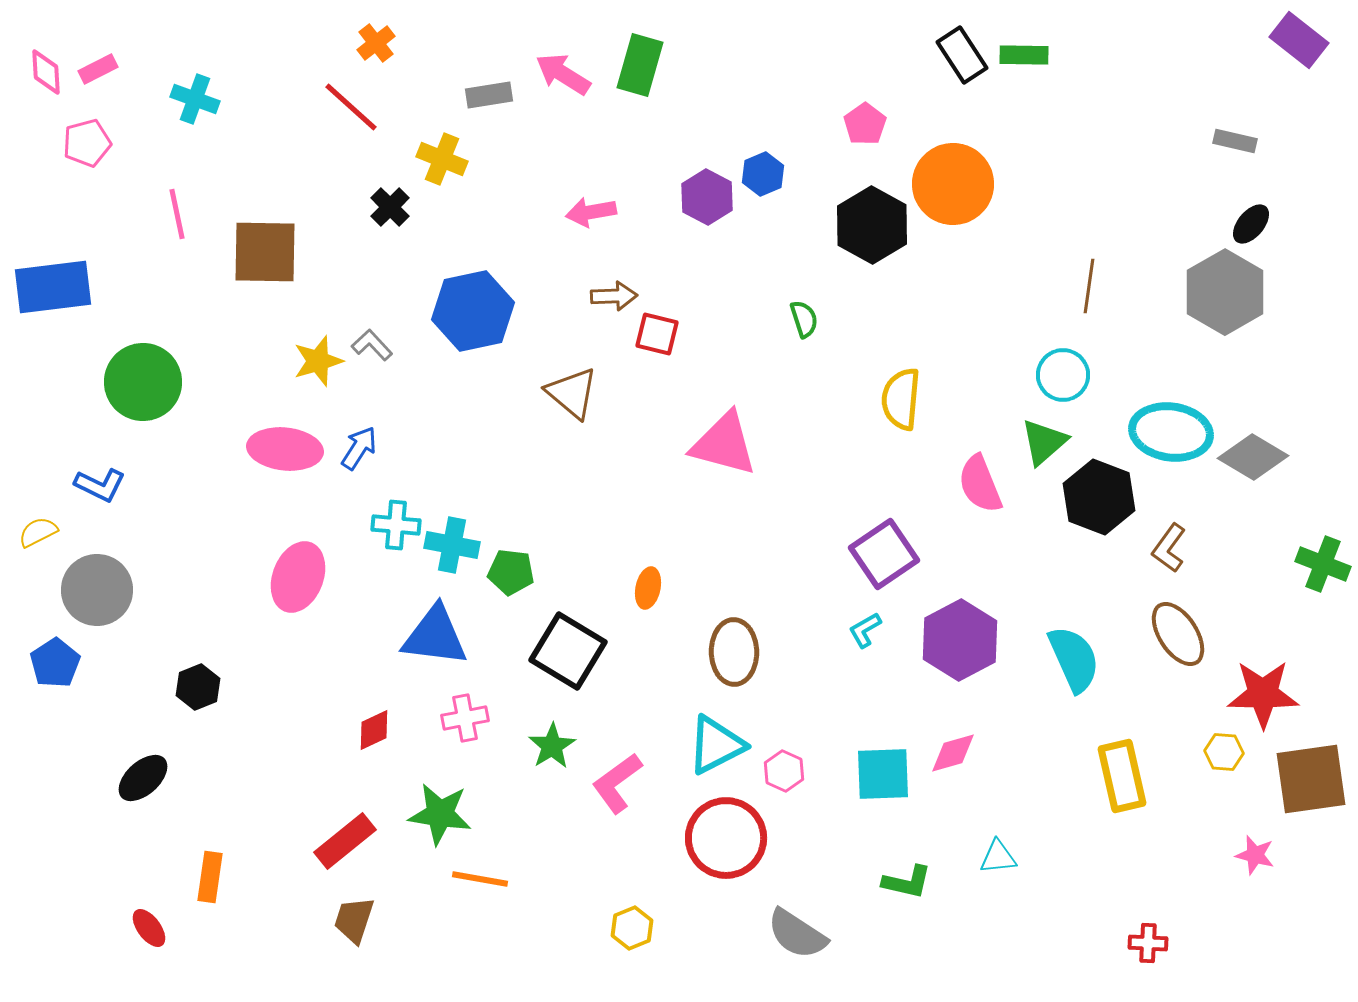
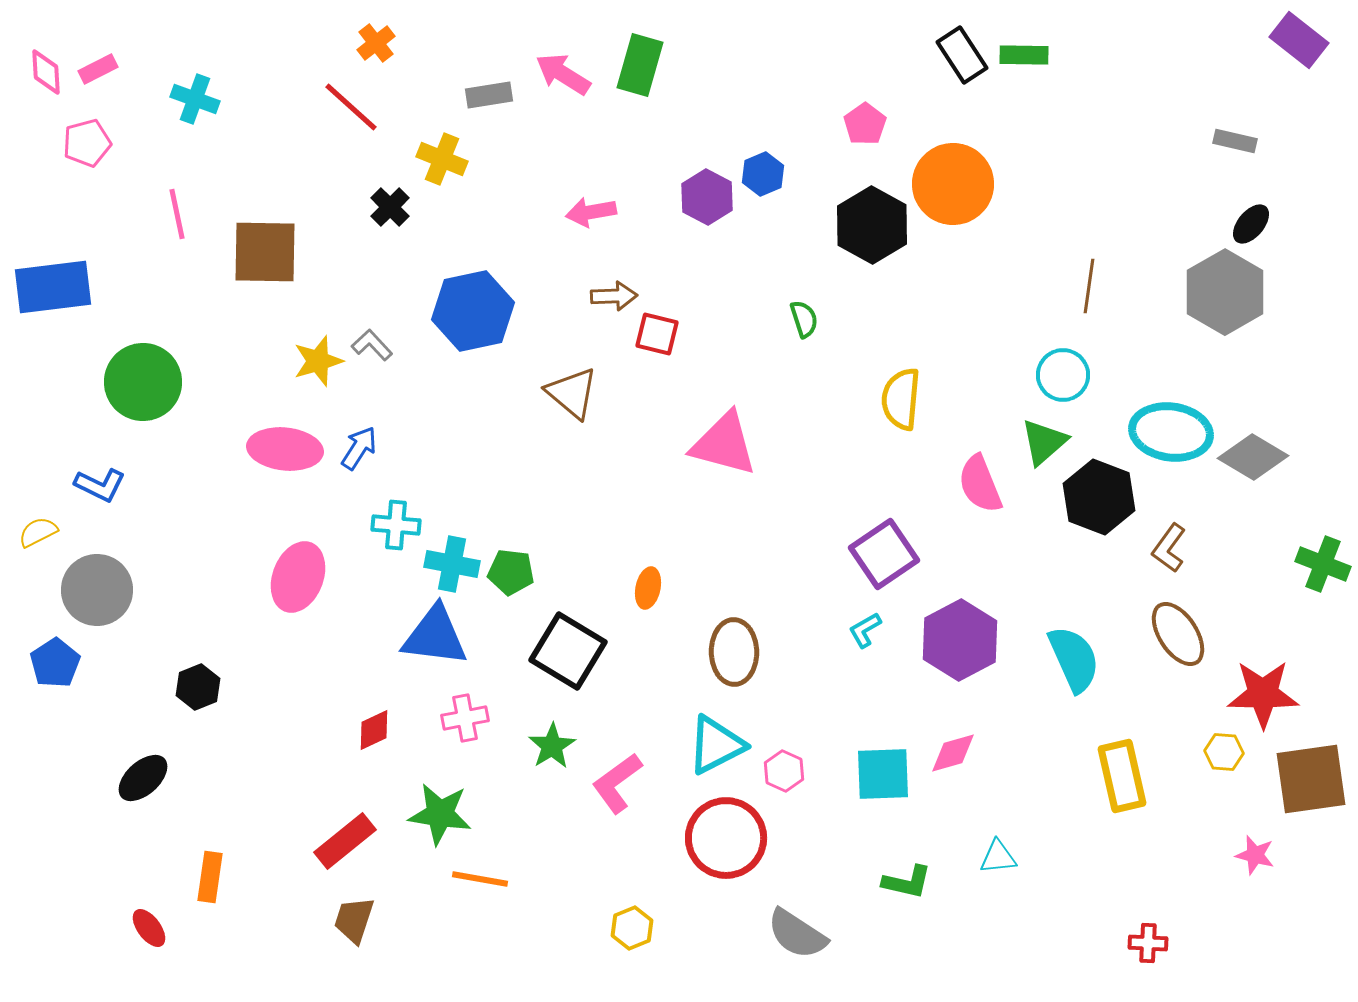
cyan cross at (452, 545): moved 19 px down
